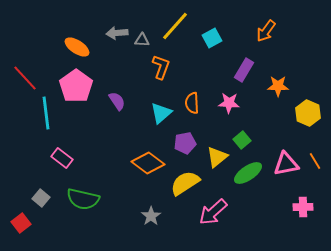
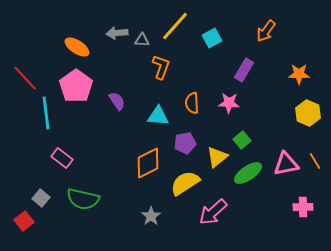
orange star: moved 21 px right, 12 px up
cyan triangle: moved 3 px left, 3 px down; rotated 45 degrees clockwise
orange diamond: rotated 64 degrees counterclockwise
red square: moved 3 px right, 2 px up
